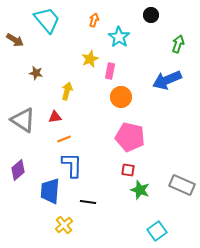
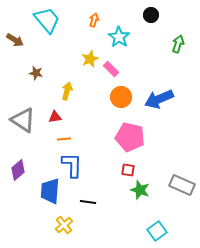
pink rectangle: moved 1 px right, 2 px up; rotated 56 degrees counterclockwise
blue arrow: moved 8 px left, 19 px down
orange line: rotated 16 degrees clockwise
